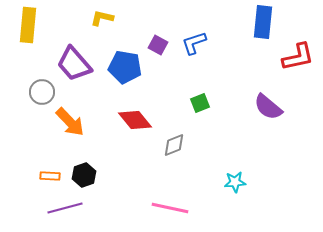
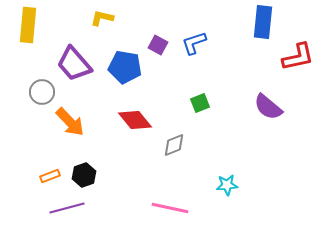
orange rectangle: rotated 24 degrees counterclockwise
cyan star: moved 8 px left, 3 px down
purple line: moved 2 px right
